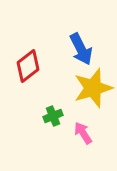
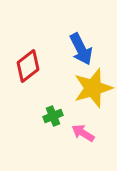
pink arrow: rotated 25 degrees counterclockwise
